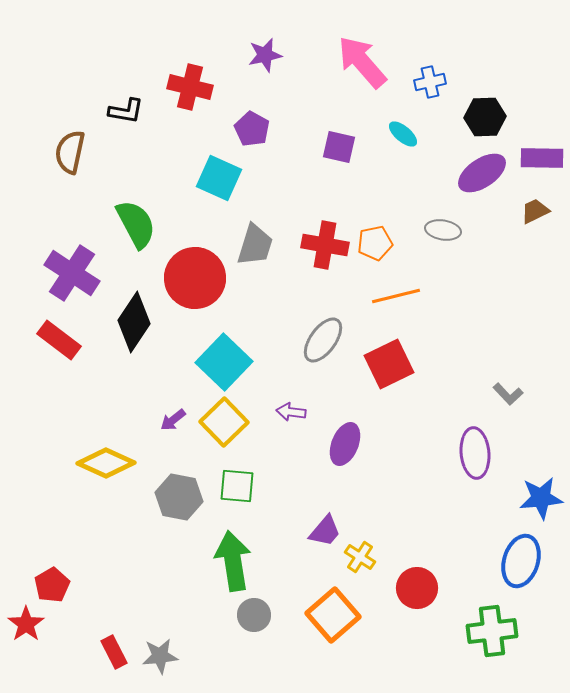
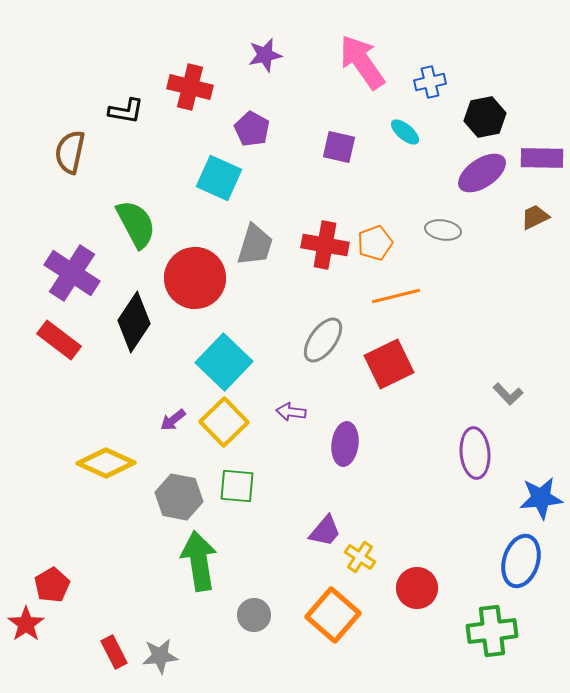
pink arrow at (362, 62): rotated 6 degrees clockwise
black hexagon at (485, 117): rotated 9 degrees counterclockwise
cyan ellipse at (403, 134): moved 2 px right, 2 px up
brown trapezoid at (535, 211): moved 6 px down
orange pentagon at (375, 243): rotated 8 degrees counterclockwise
purple ellipse at (345, 444): rotated 15 degrees counterclockwise
green arrow at (233, 561): moved 34 px left
orange square at (333, 615): rotated 8 degrees counterclockwise
